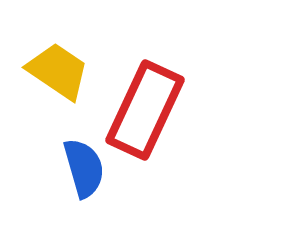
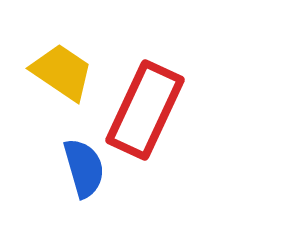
yellow trapezoid: moved 4 px right, 1 px down
